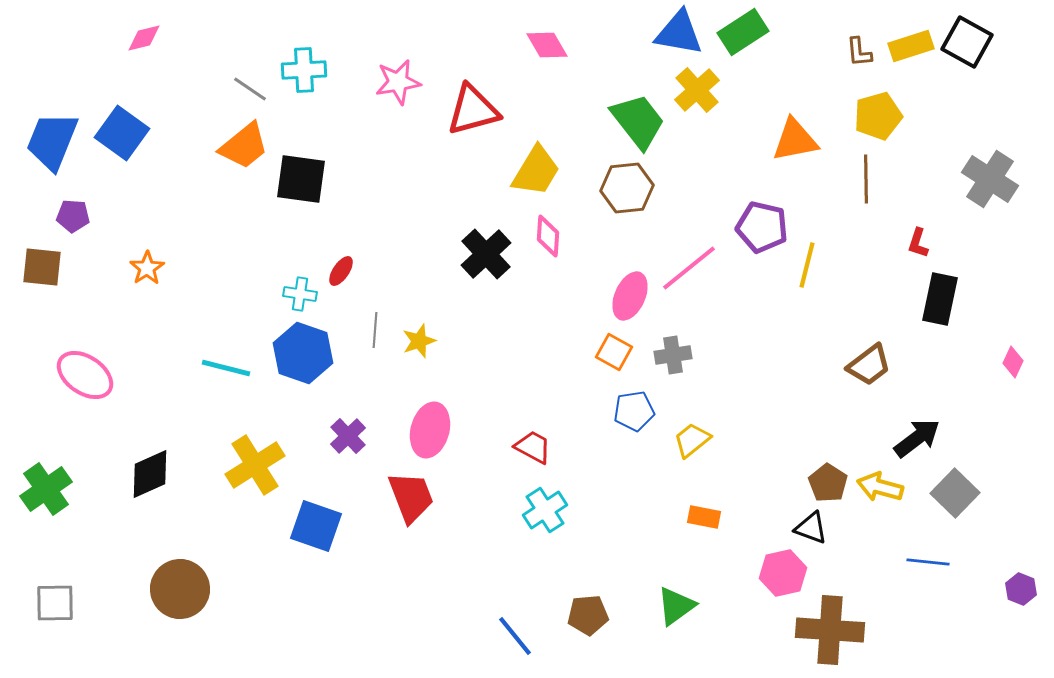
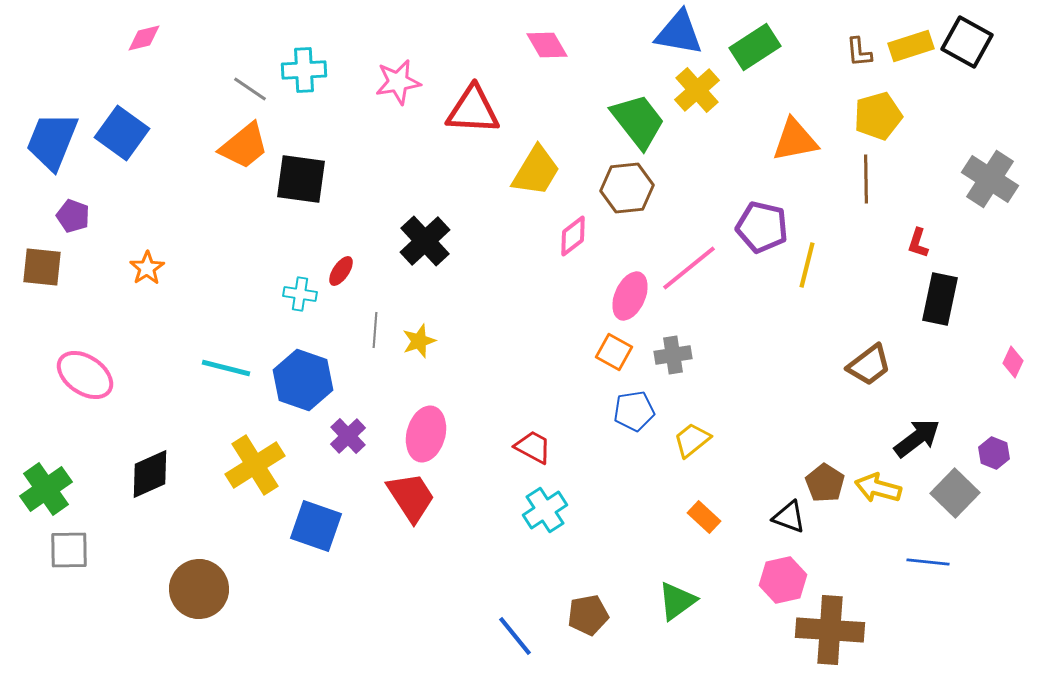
green rectangle at (743, 32): moved 12 px right, 15 px down
red triangle at (473, 110): rotated 18 degrees clockwise
purple pentagon at (73, 216): rotated 16 degrees clockwise
pink diamond at (548, 236): moved 25 px right; rotated 48 degrees clockwise
black cross at (486, 254): moved 61 px left, 13 px up
blue hexagon at (303, 353): moved 27 px down
pink ellipse at (430, 430): moved 4 px left, 4 px down
brown pentagon at (828, 483): moved 3 px left
yellow arrow at (880, 487): moved 2 px left, 1 px down
red trapezoid at (411, 497): rotated 12 degrees counterclockwise
orange rectangle at (704, 517): rotated 32 degrees clockwise
black triangle at (811, 528): moved 22 px left, 11 px up
pink hexagon at (783, 573): moved 7 px down
brown circle at (180, 589): moved 19 px right
purple hexagon at (1021, 589): moved 27 px left, 136 px up
gray square at (55, 603): moved 14 px right, 53 px up
green triangle at (676, 606): moved 1 px right, 5 px up
brown pentagon at (588, 615): rotated 6 degrees counterclockwise
